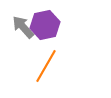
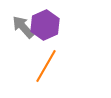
purple hexagon: rotated 12 degrees counterclockwise
